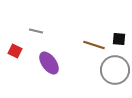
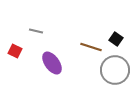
black square: moved 3 px left; rotated 32 degrees clockwise
brown line: moved 3 px left, 2 px down
purple ellipse: moved 3 px right
